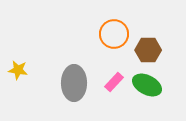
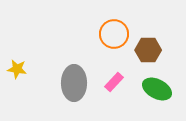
yellow star: moved 1 px left, 1 px up
green ellipse: moved 10 px right, 4 px down
